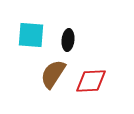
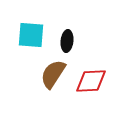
black ellipse: moved 1 px left, 1 px down
